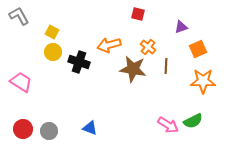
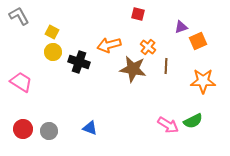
orange square: moved 8 px up
